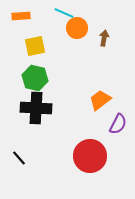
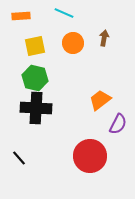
orange circle: moved 4 px left, 15 px down
